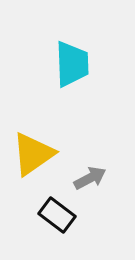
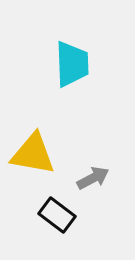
yellow triangle: rotated 45 degrees clockwise
gray arrow: moved 3 px right
